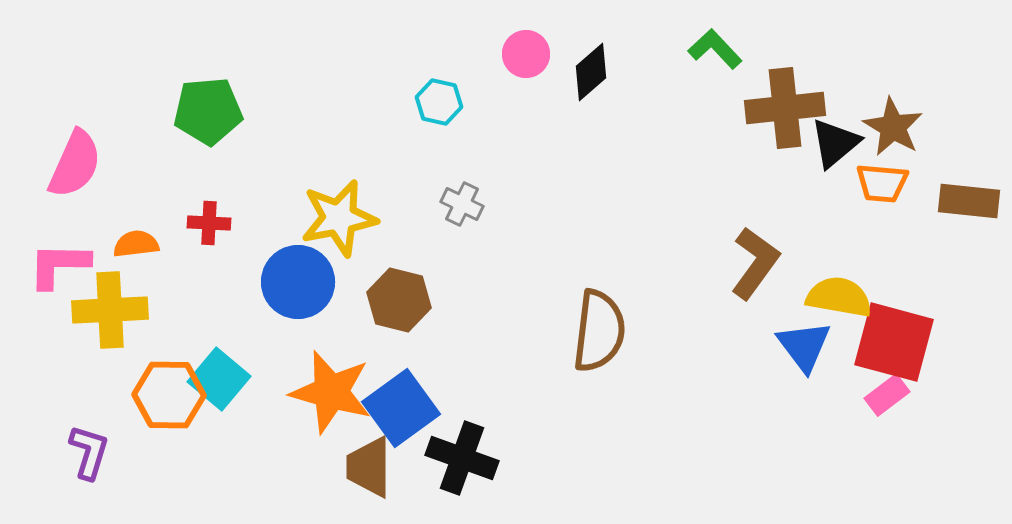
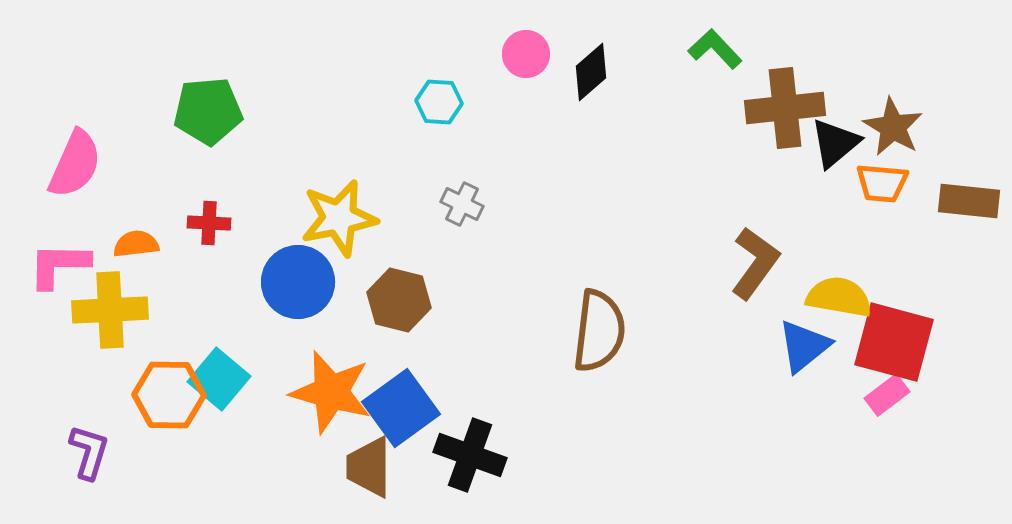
cyan hexagon: rotated 9 degrees counterclockwise
blue triangle: rotated 28 degrees clockwise
black cross: moved 8 px right, 3 px up
